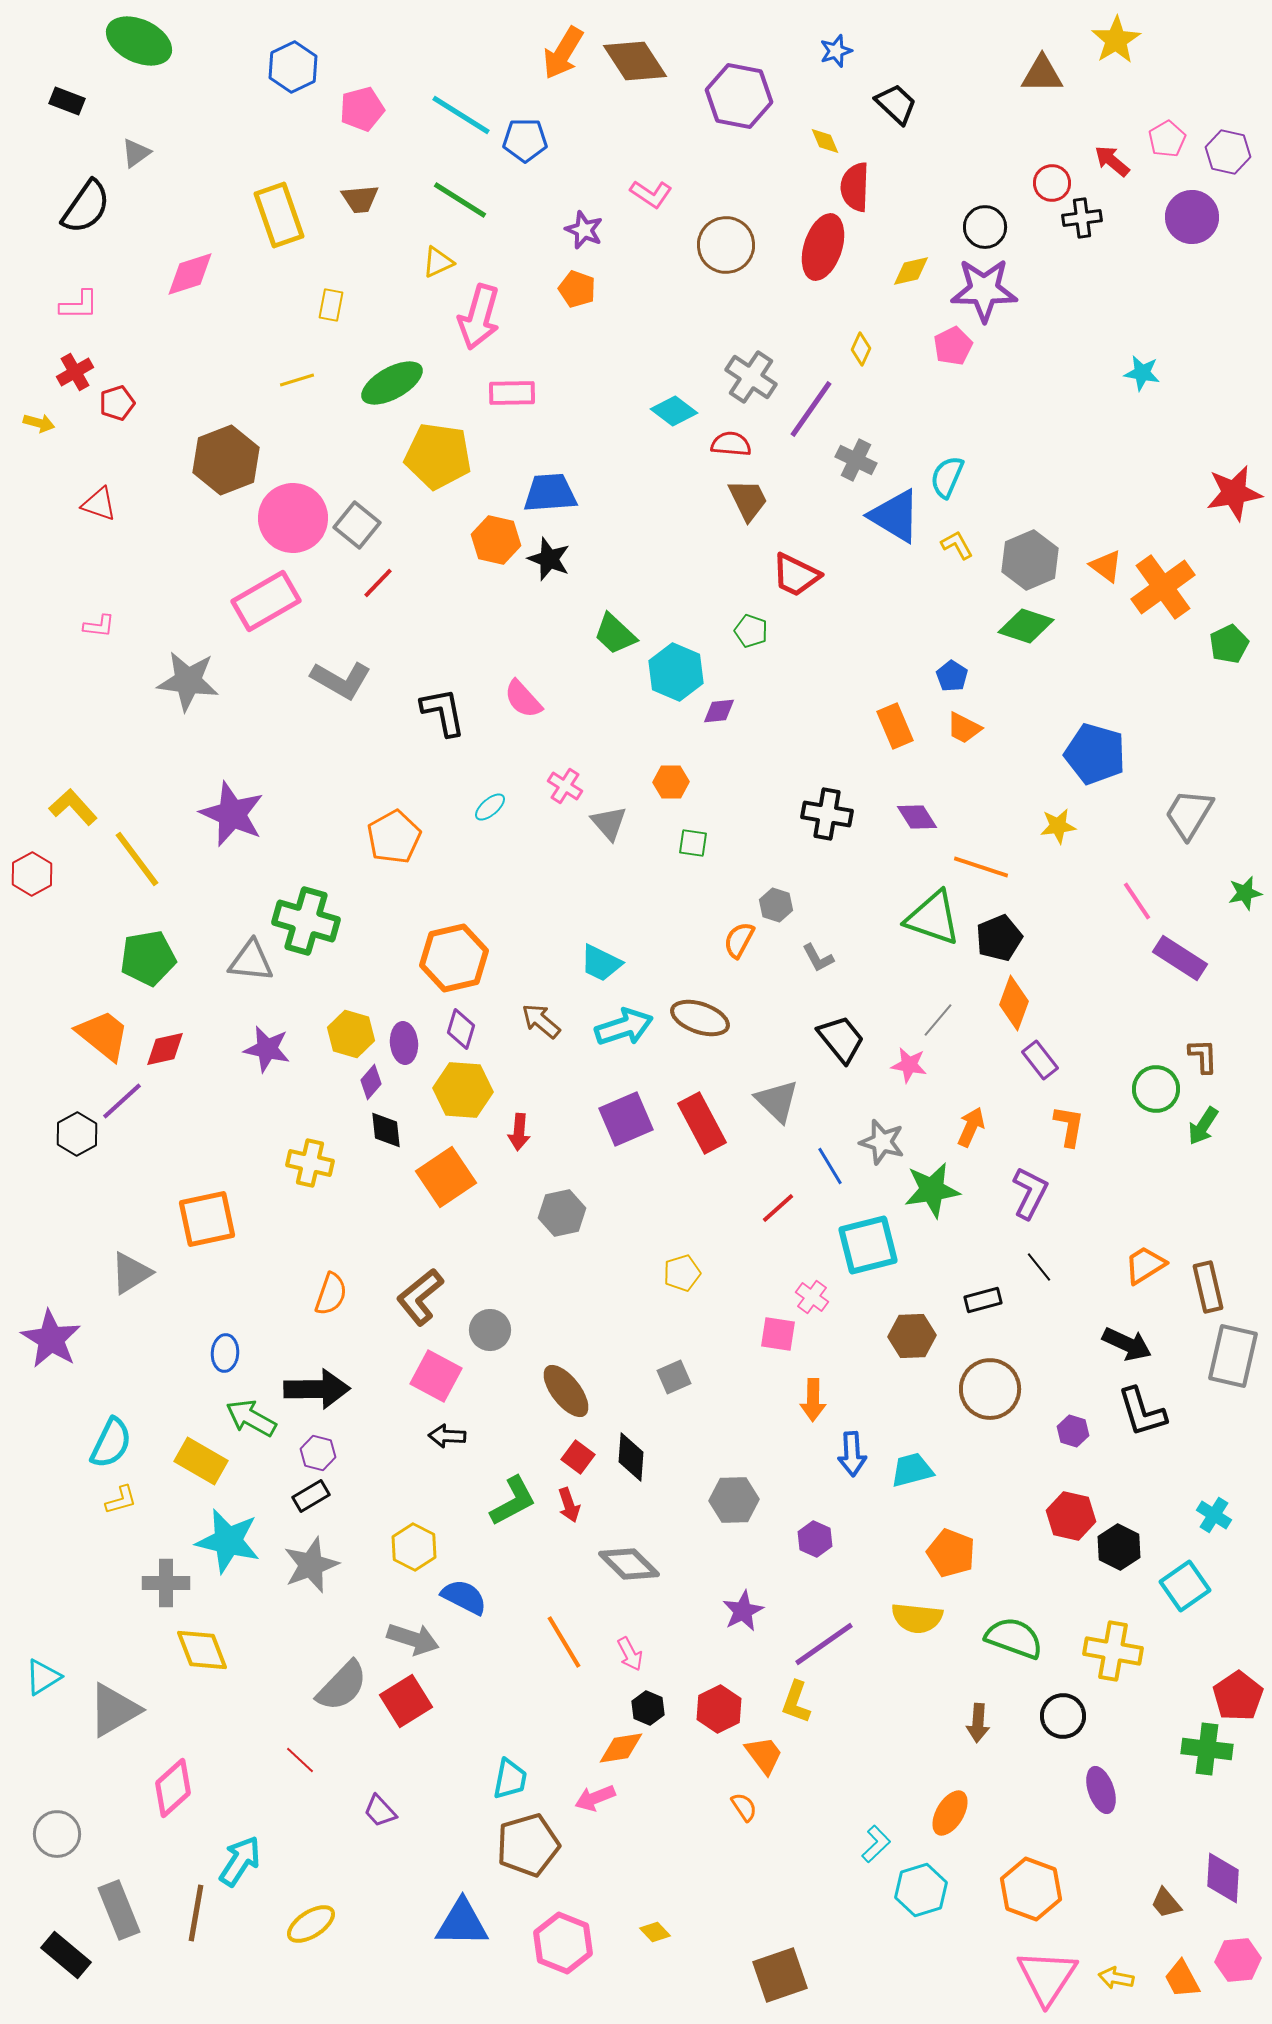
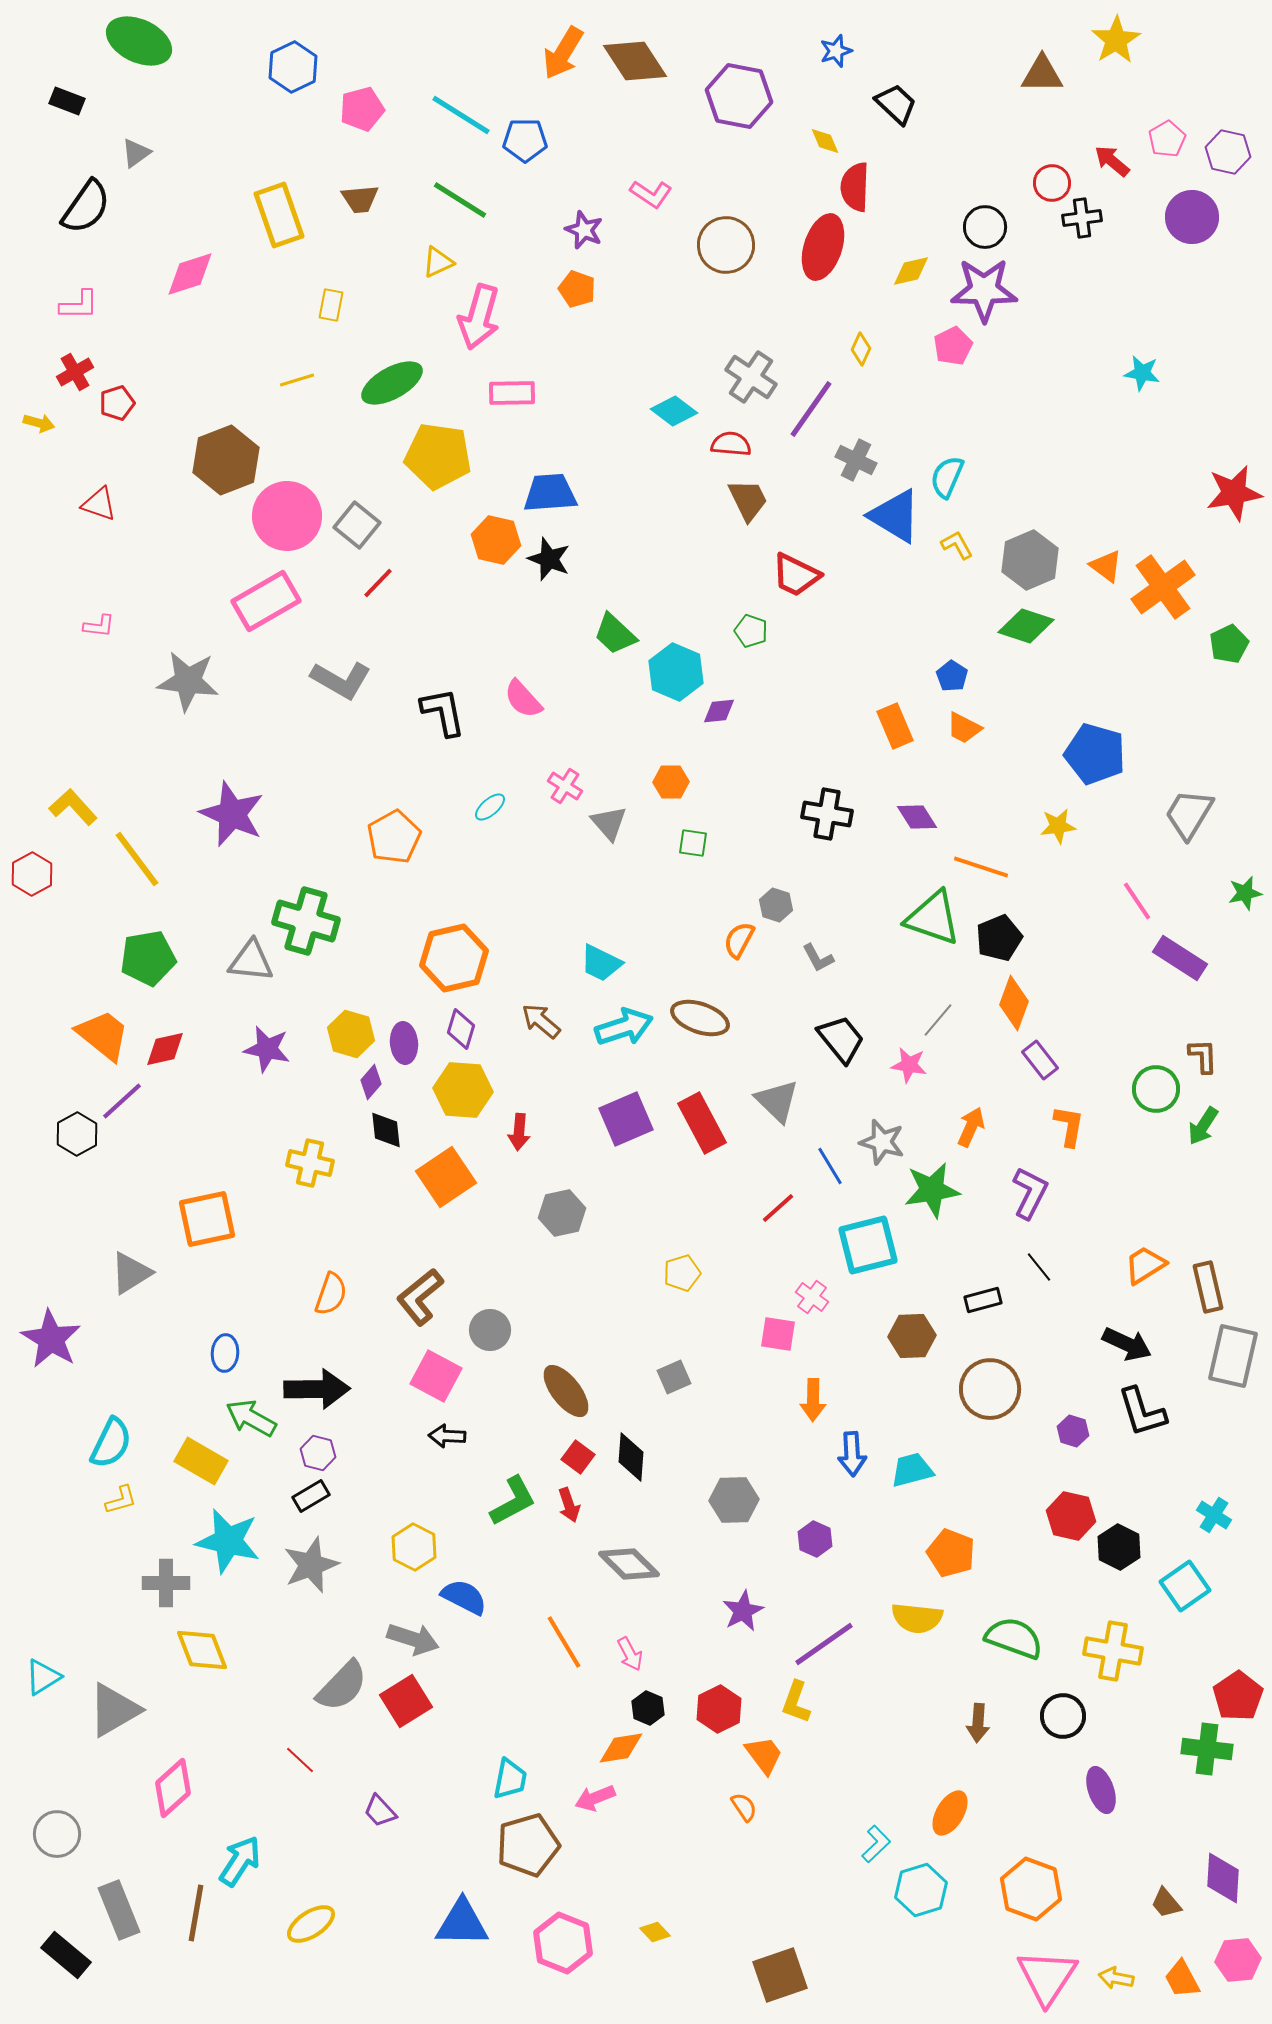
pink circle at (293, 518): moved 6 px left, 2 px up
